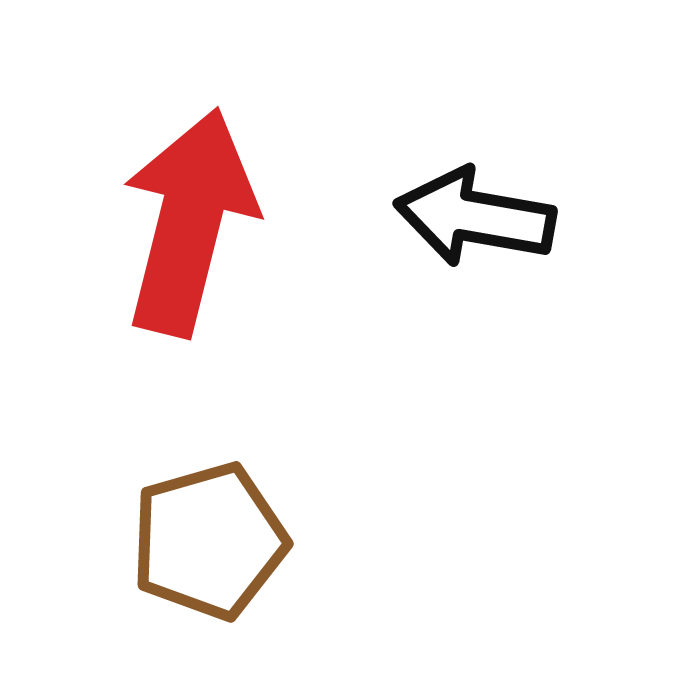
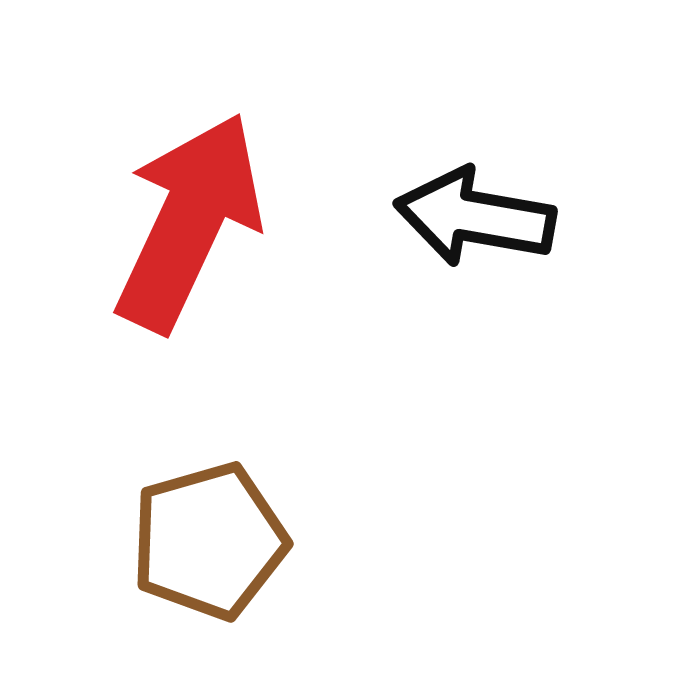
red arrow: rotated 11 degrees clockwise
